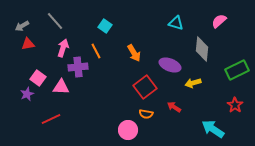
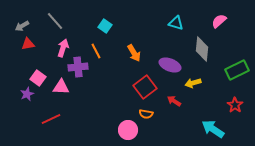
red arrow: moved 6 px up
